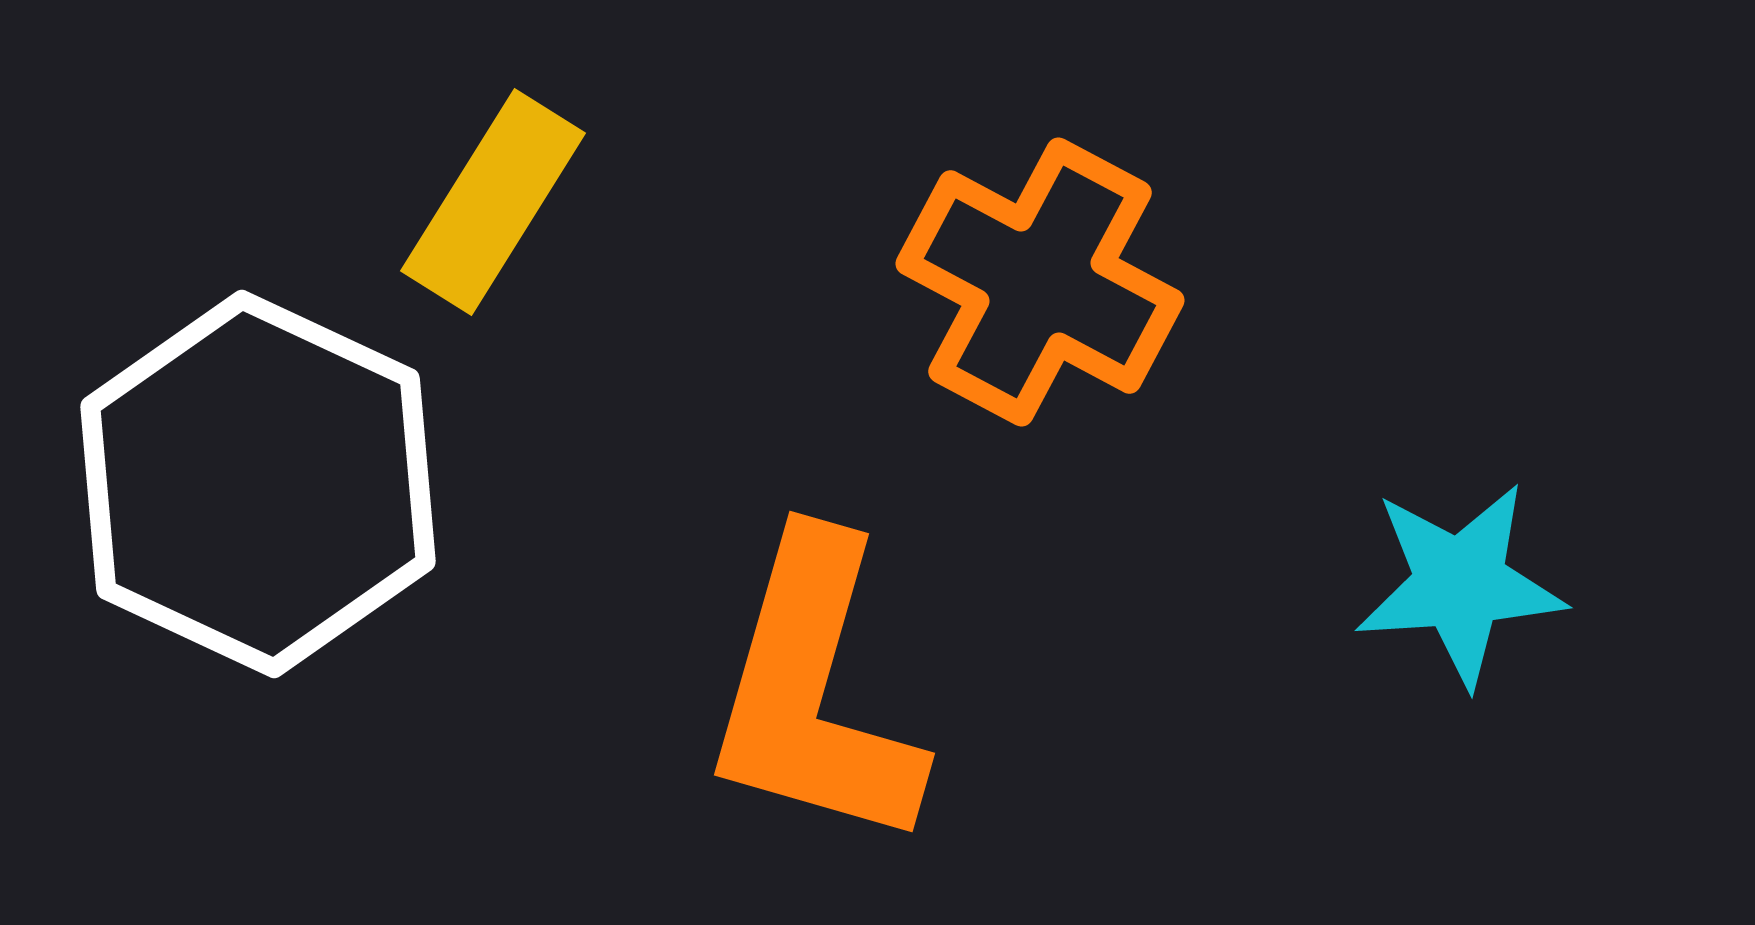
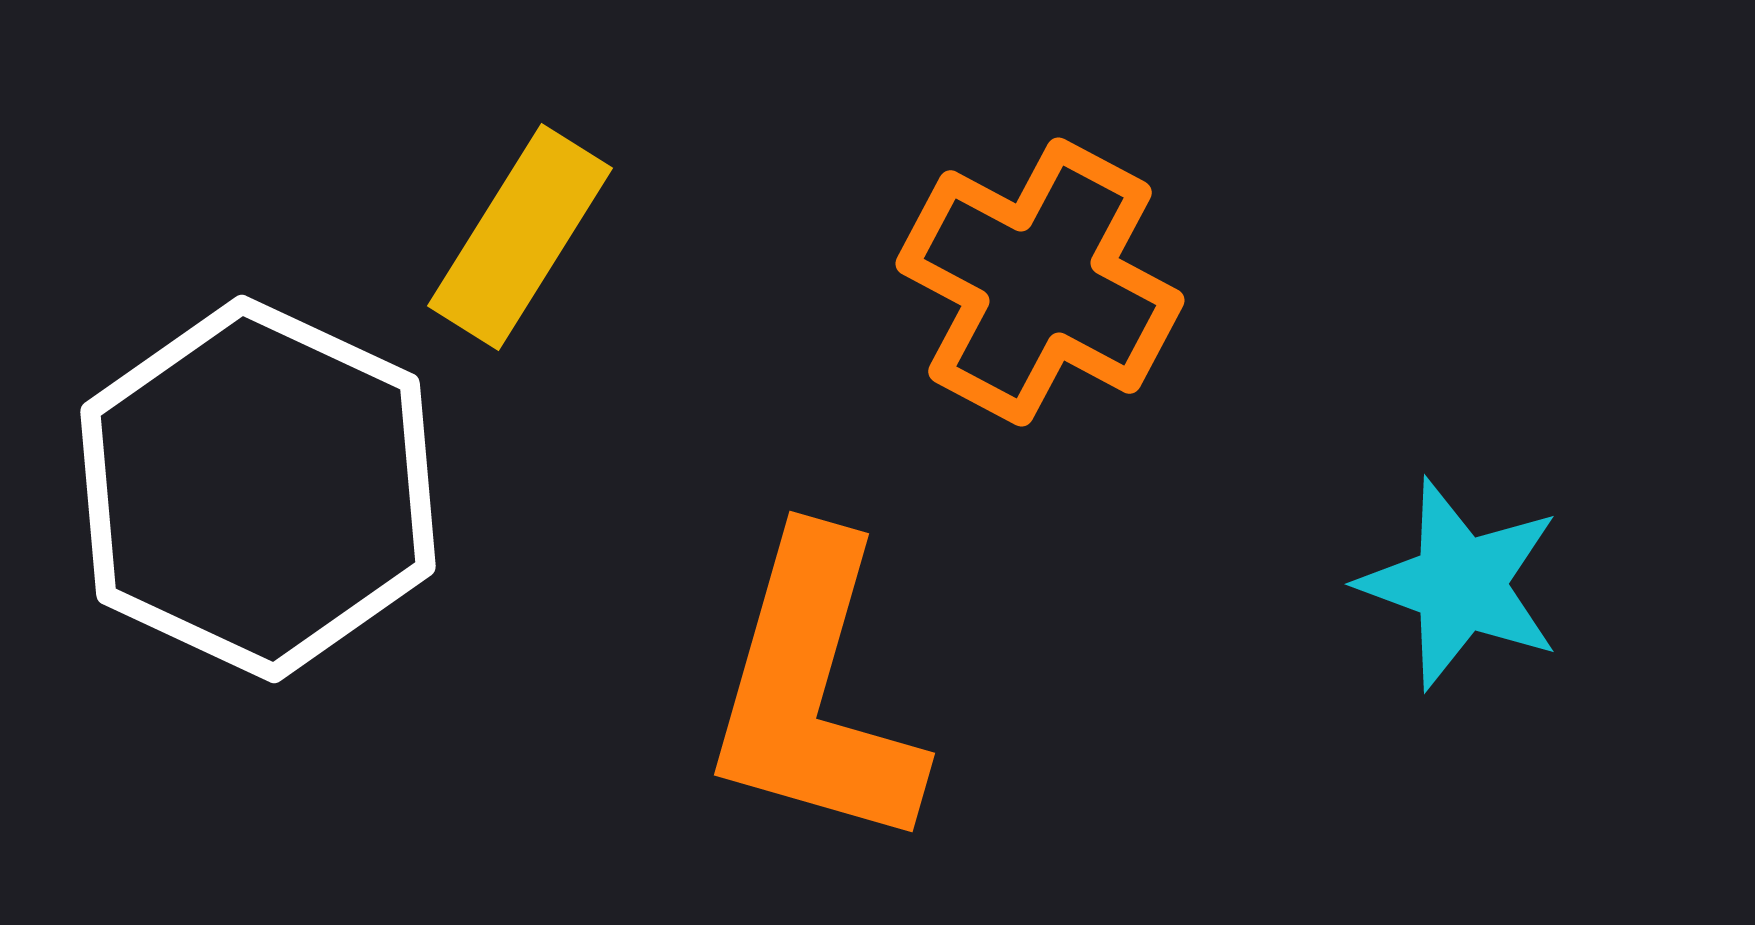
yellow rectangle: moved 27 px right, 35 px down
white hexagon: moved 5 px down
cyan star: rotated 24 degrees clockwise
